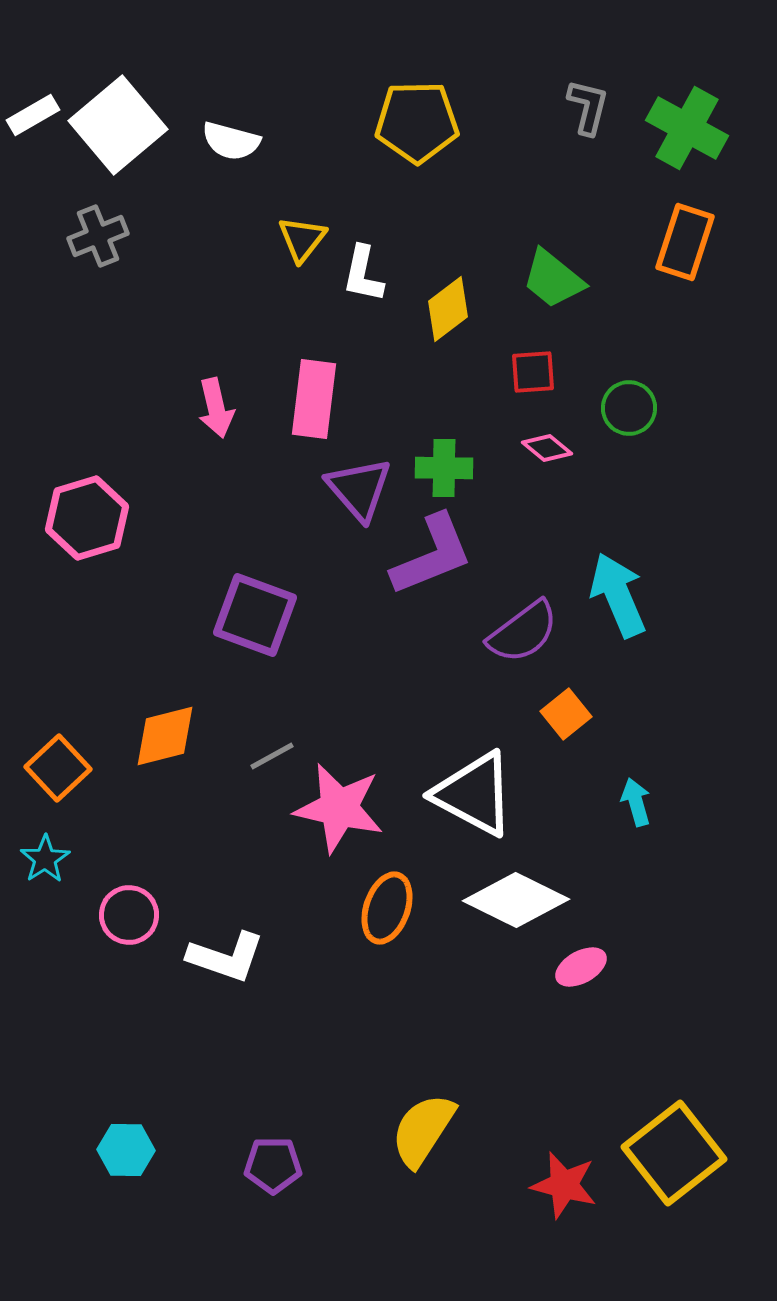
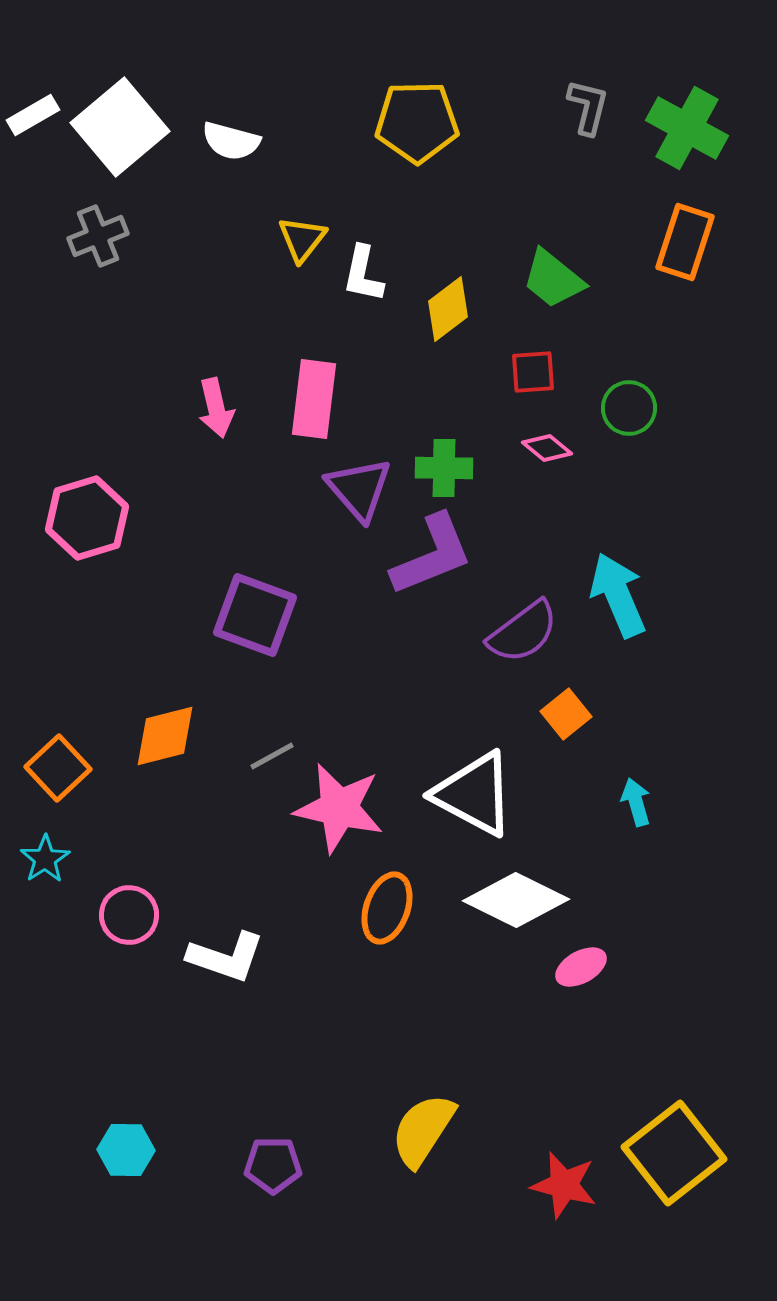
white square at (118, 125): moved 2 px right, 2 px down
